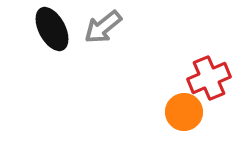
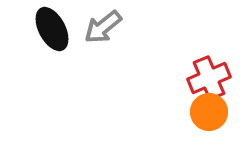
orange circle: moved 25 px right
